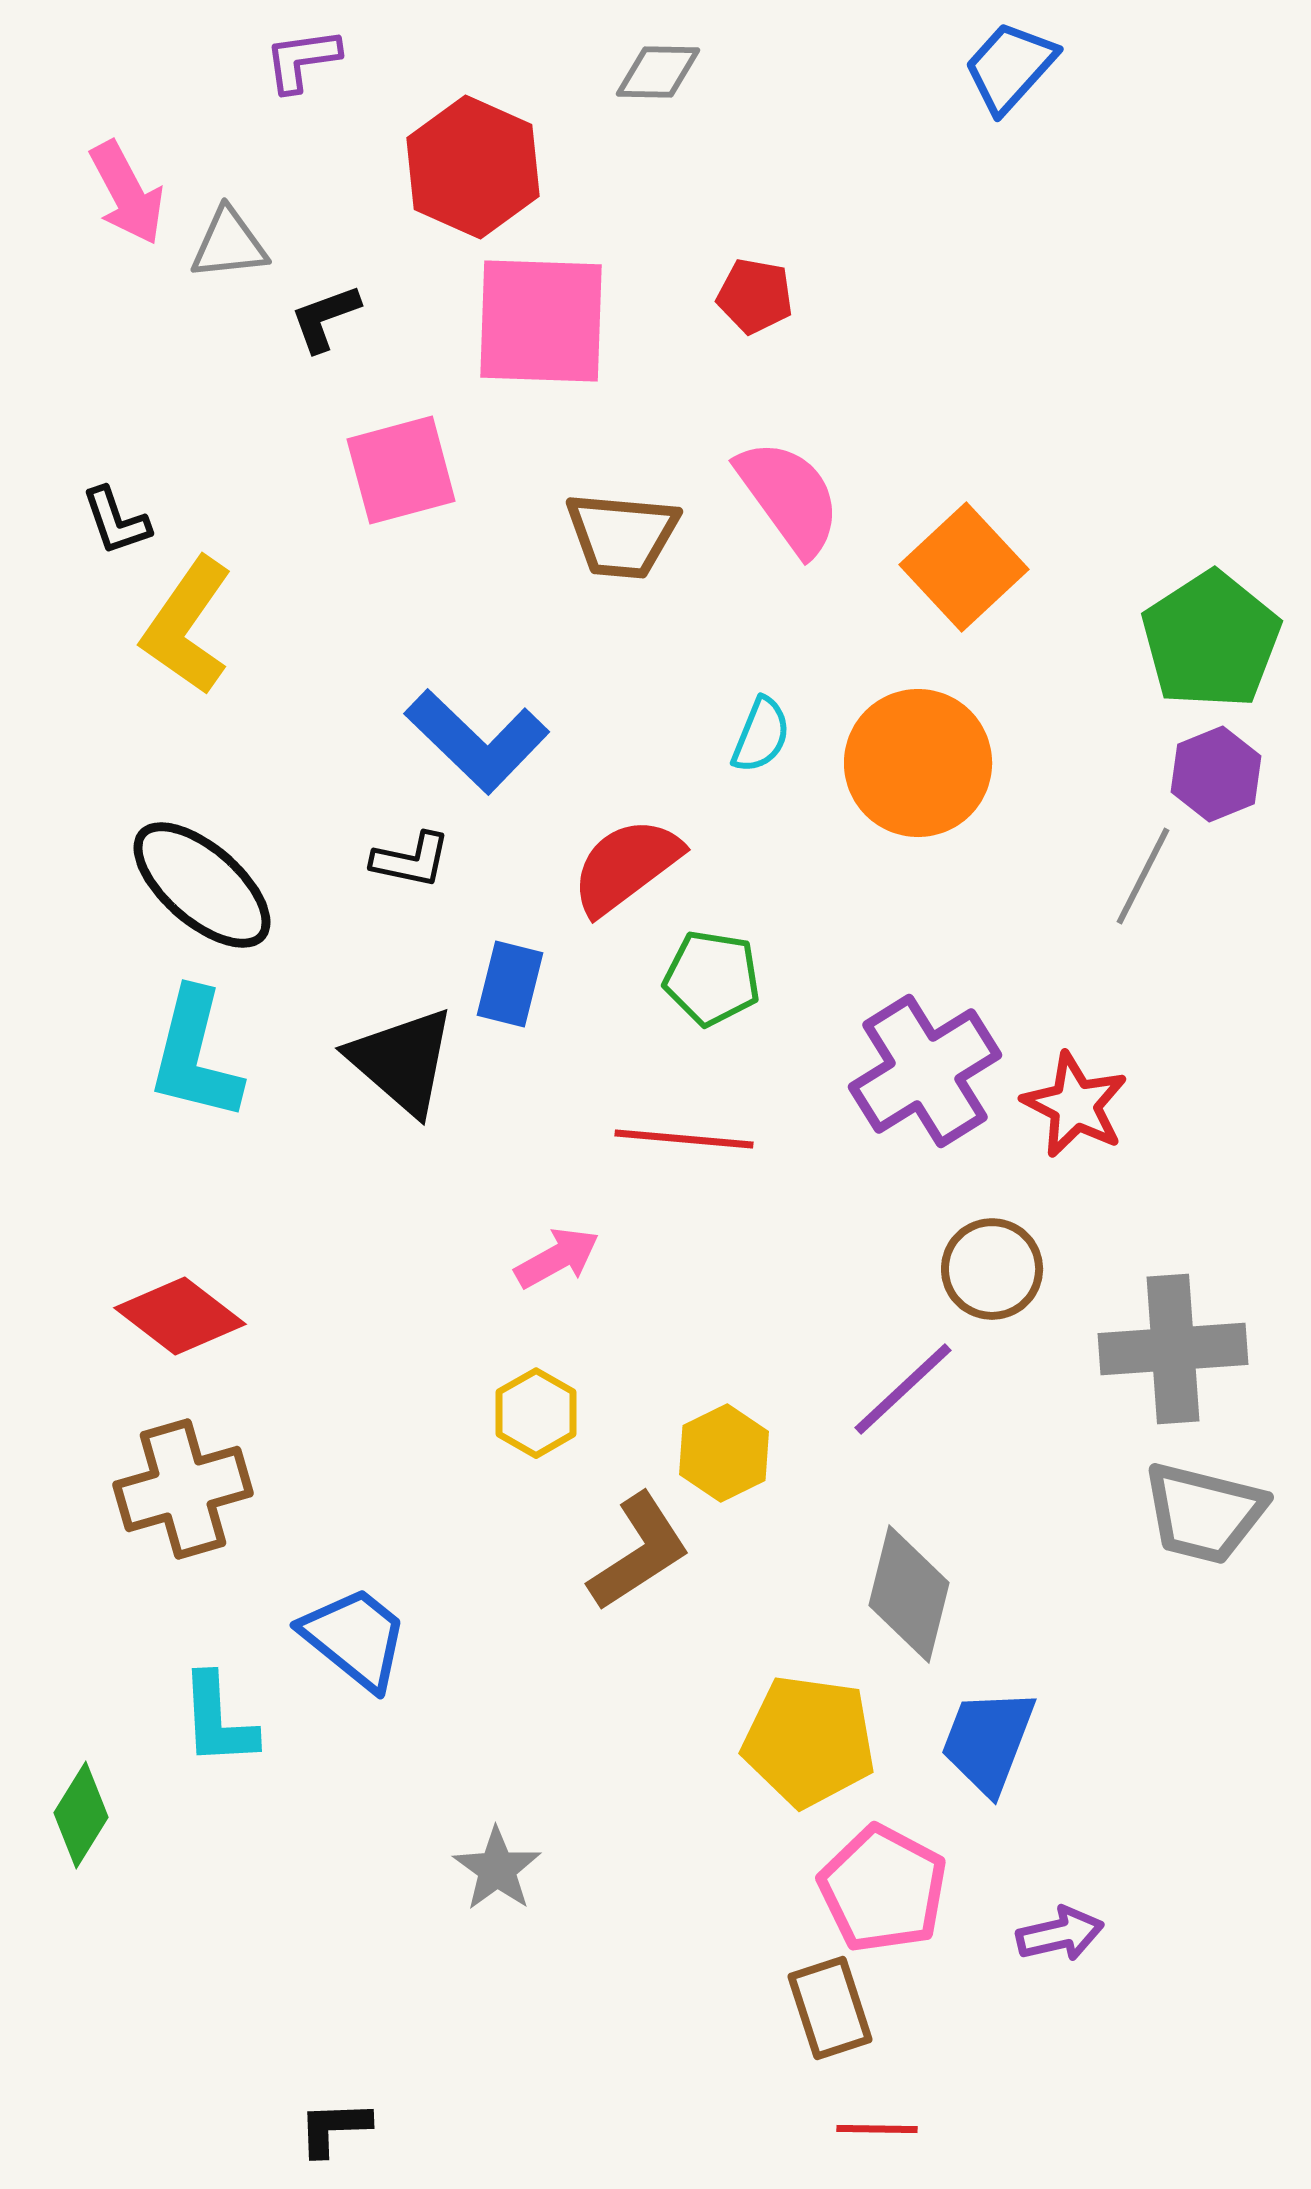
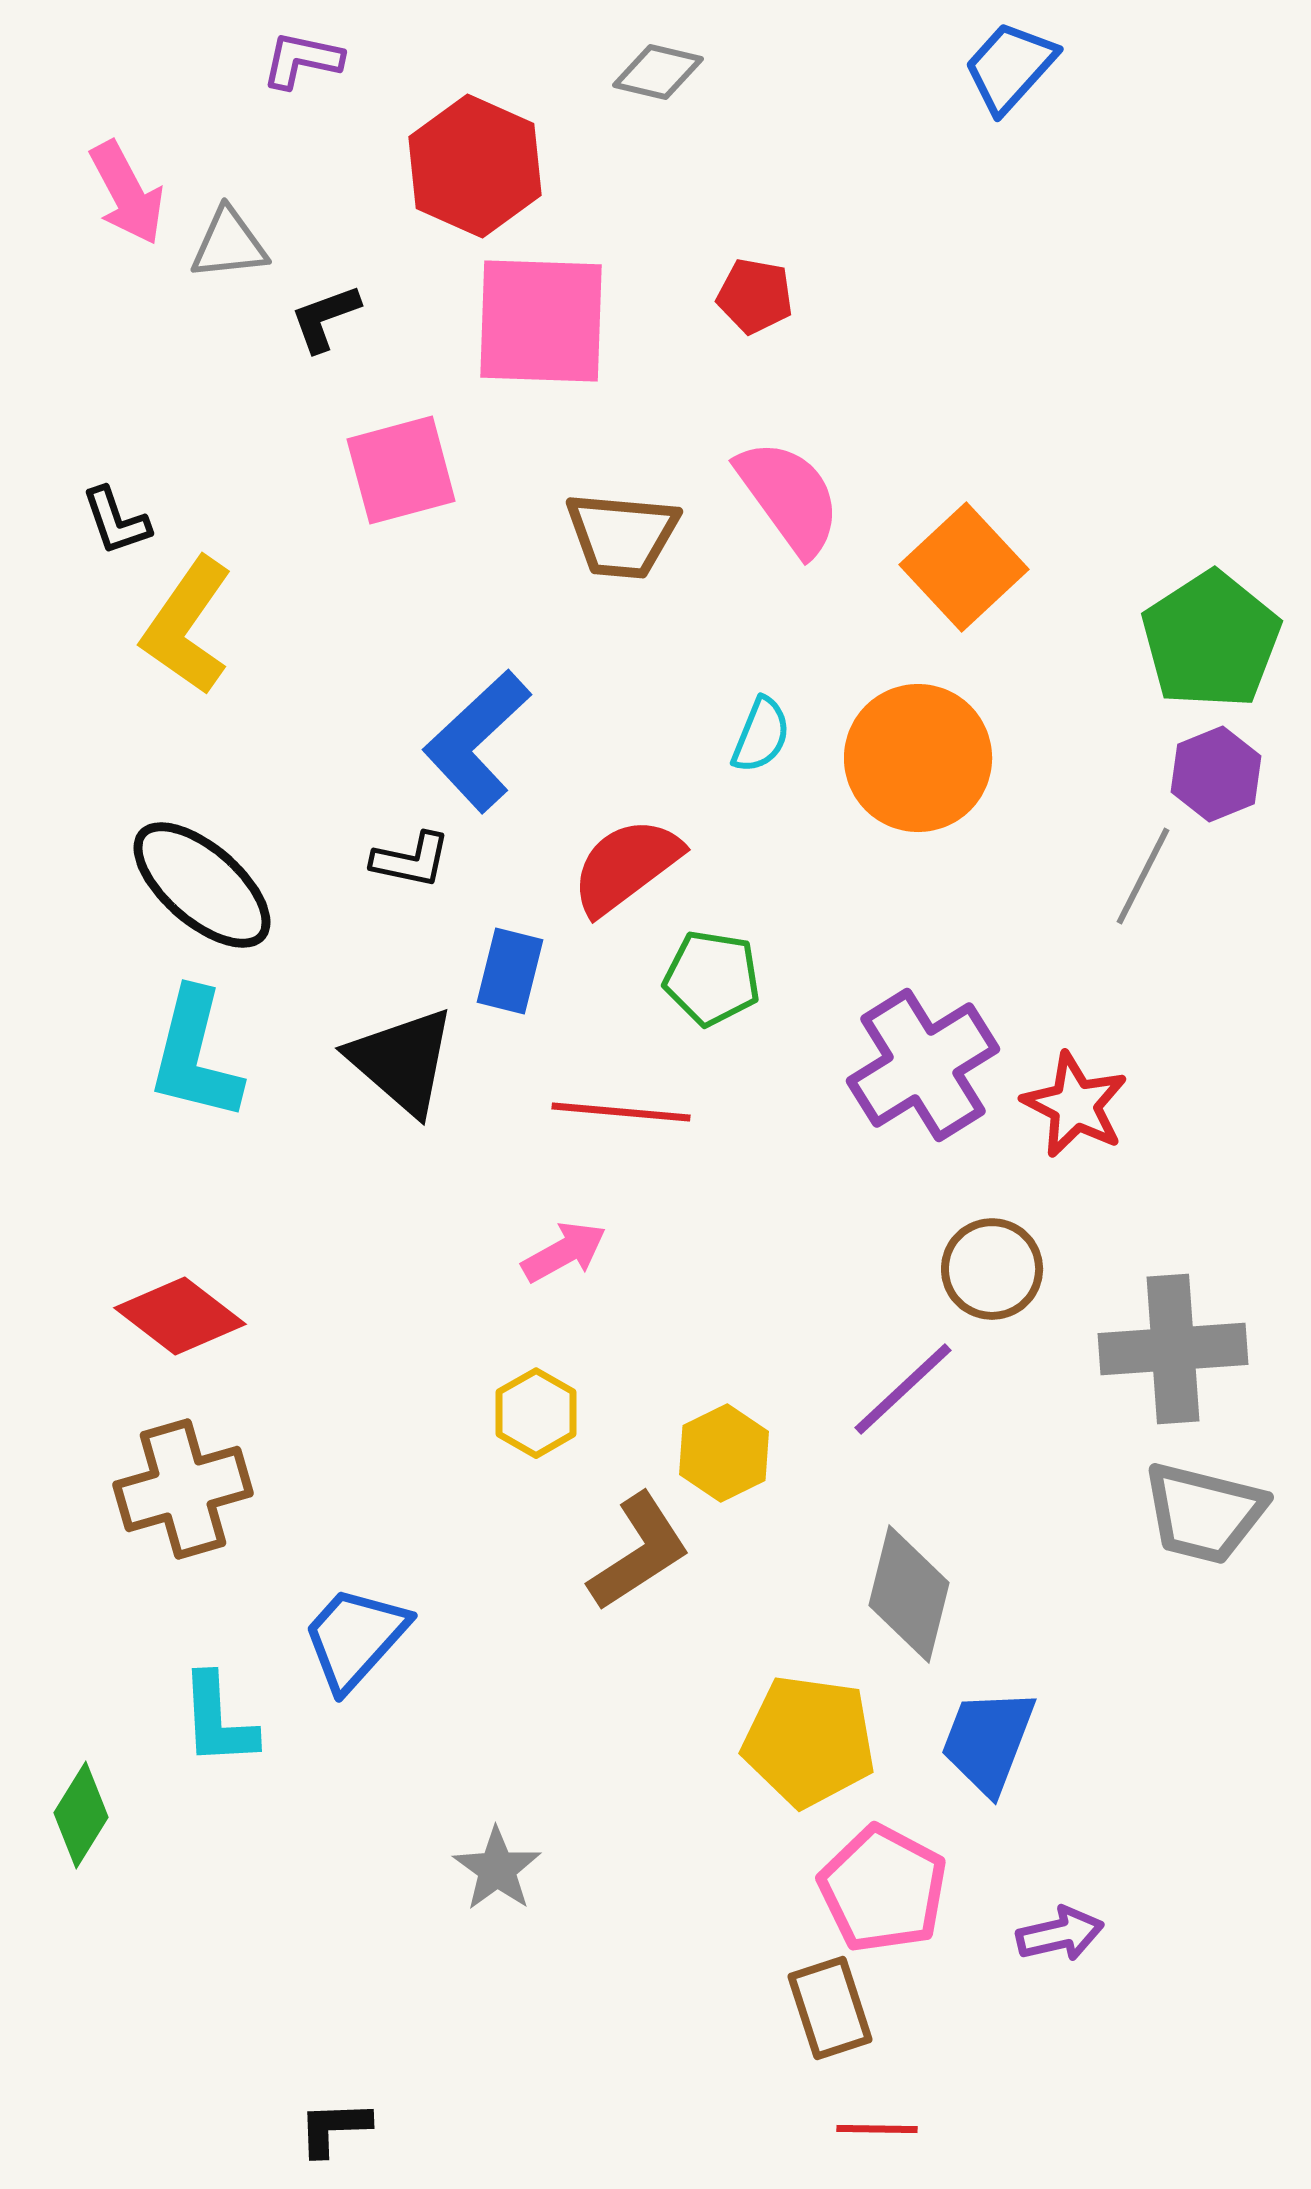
purple L-shape at (302, 60): rotated 20 degrees clockwise
gray diamond at (658, 72): rotated 12 degrees clockwise
red hexagon at (473, 167): moved 2 px right, 1 px up
blue L-shape at (477, 741): rotated 93 degrees clockwise
orange circle at (918, 763): moved 5 px up
blue rectangle at (510, 984): moved 13 px up
purple cross at (925, 1071): moved 2 px left, 6 px up
red line at (684, 1139): moved 63 px left, 27 px up
pink arrow at (557, 1258): moved 7 px right, 6 px up
blue trapezoid at (355, 1638): rotated 87 degrees counterclockwise
